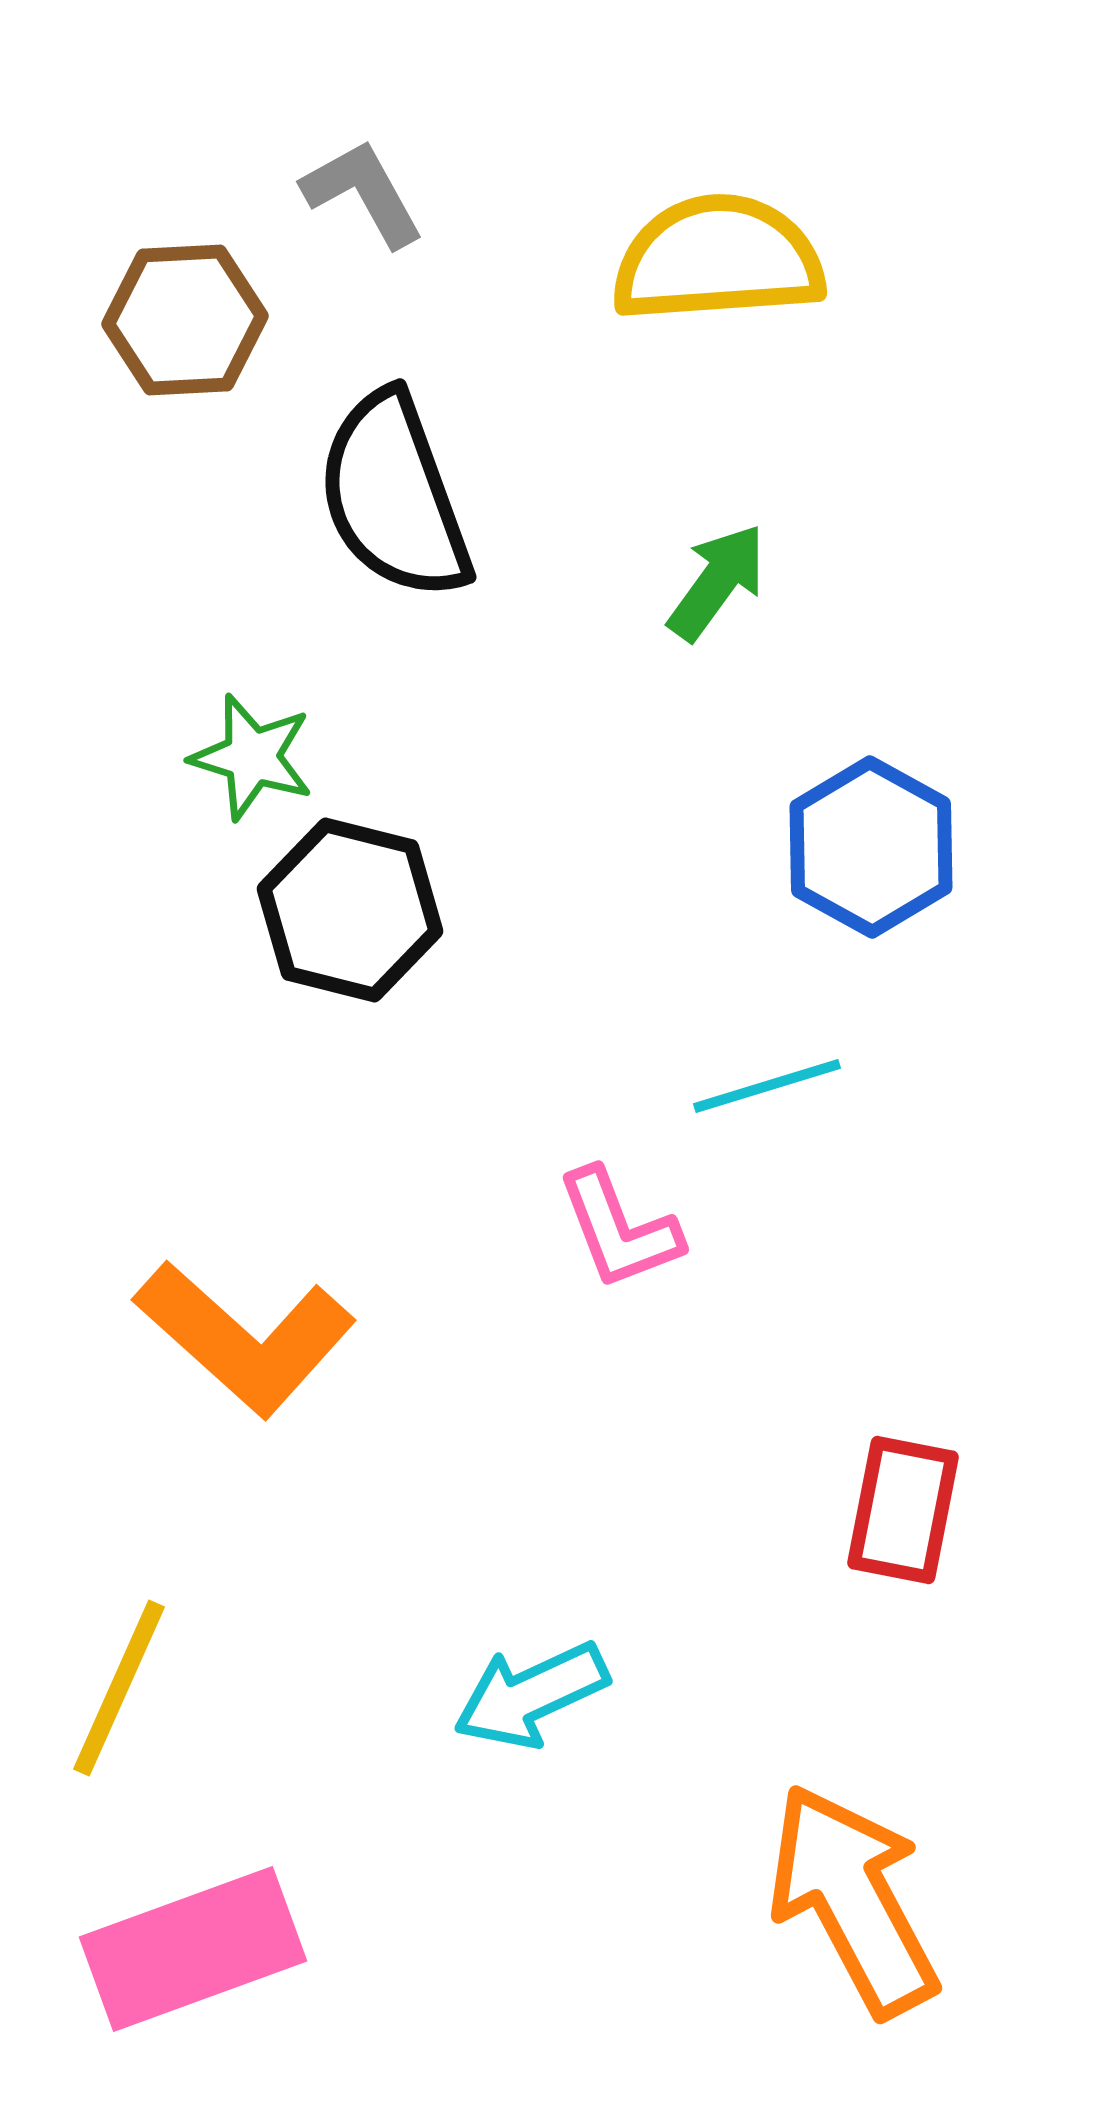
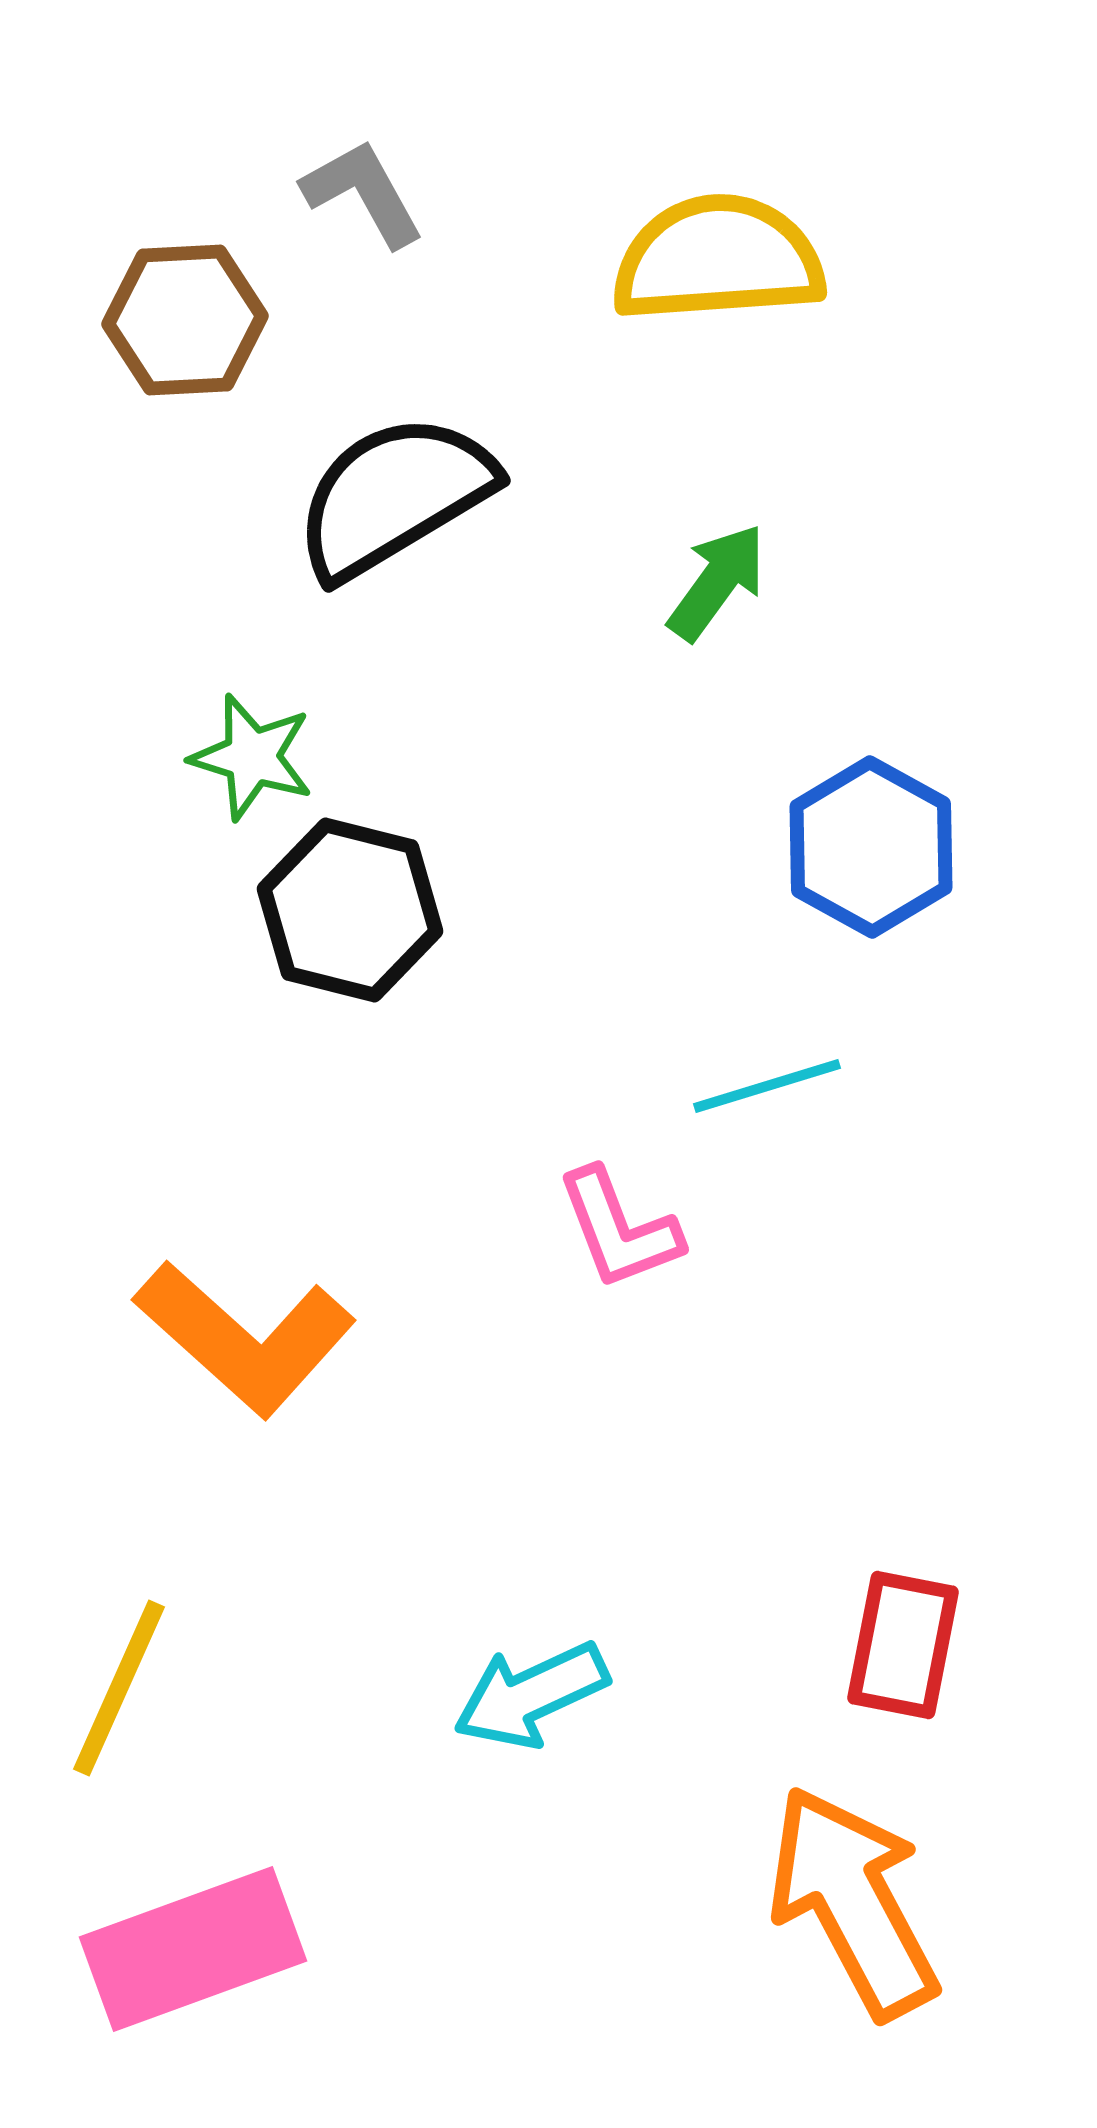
black semicircle: rotated 79 degrees clockwise
red rectangle: moved 135 px down
orange arrow: moved 2 px down
